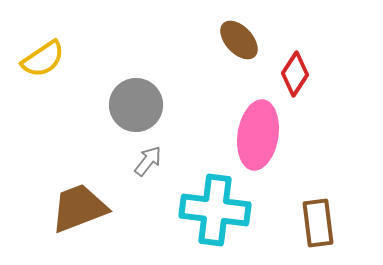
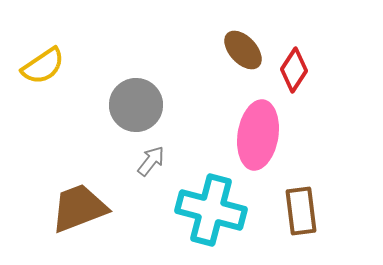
brown ellipse: moved 4 px right, 10 px down
yellow semicircle: moved 7 px down
red diamond: moved 1 px left, 4 px up
gray arrow: moved 3 px right
cyan cross: moved 4 px left; rotated 8 degrees clockwise
brown rectangle: moved 17 px left, 12 px up
